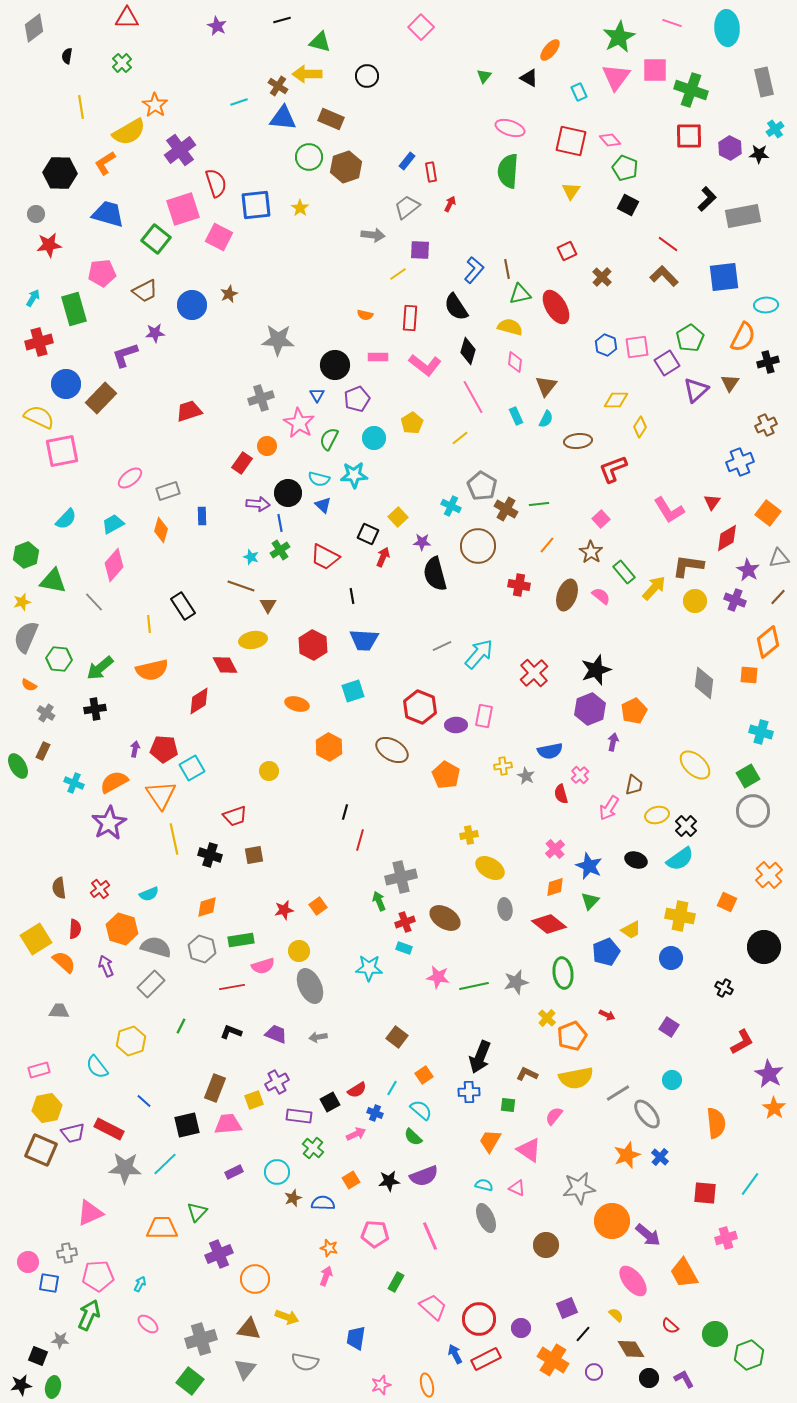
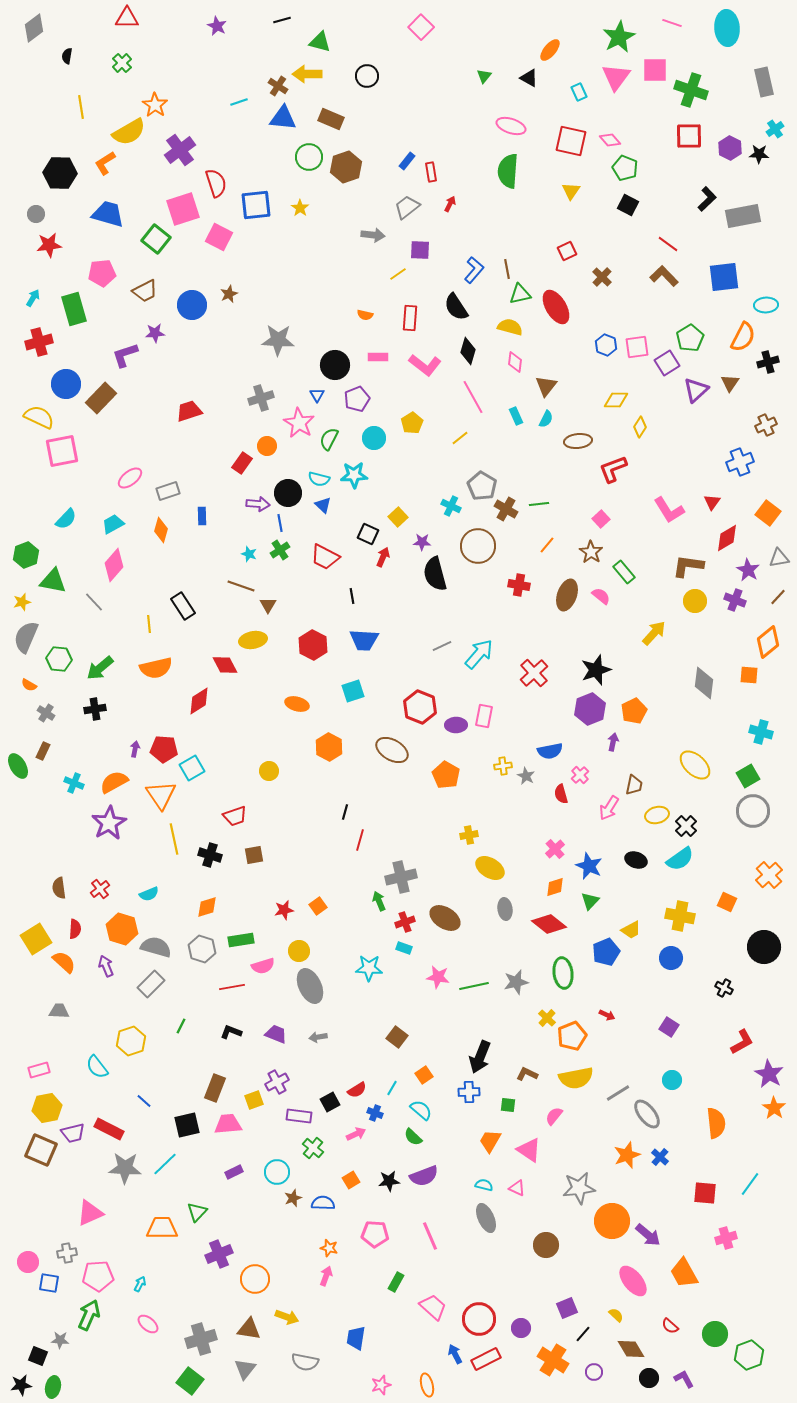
pink ellipse at (510, 128): moved 1 px right, 2 px up
cyan star at (251, 557): moved 2 px left, 3 px up
yellow arrow at (654, 588): moved 45 px down
orange semicircle at (152, 670): moved 4 px right, 2 px up
